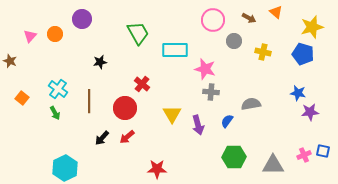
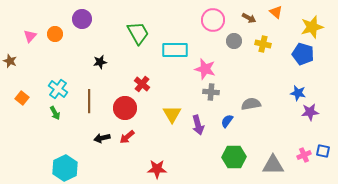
yellow cross: moved 8 px up
black arrow: rotated 35 degrees clockwise
